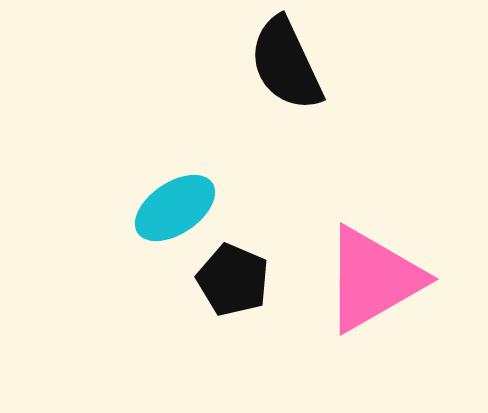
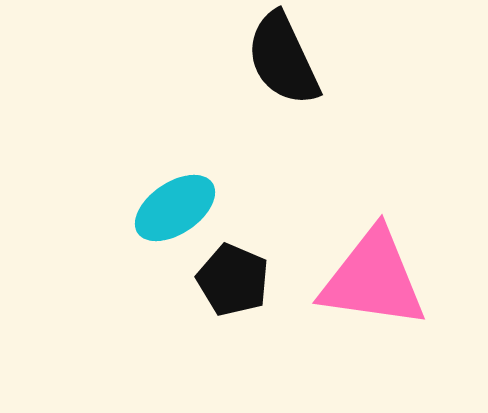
black semicircle: moved 3 px left, 5 px up
pink triangle: rotated 38 degrees clockwise
